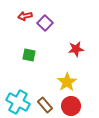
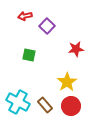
purple square: moved 2 px right, 3 px down
